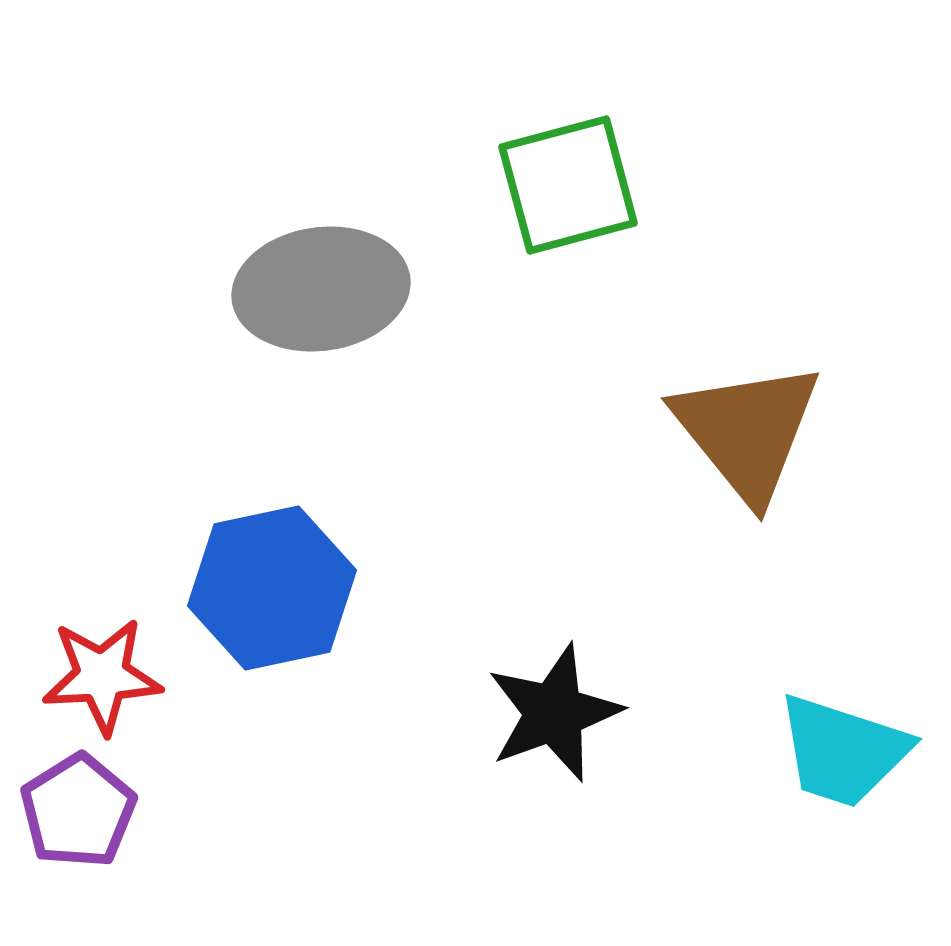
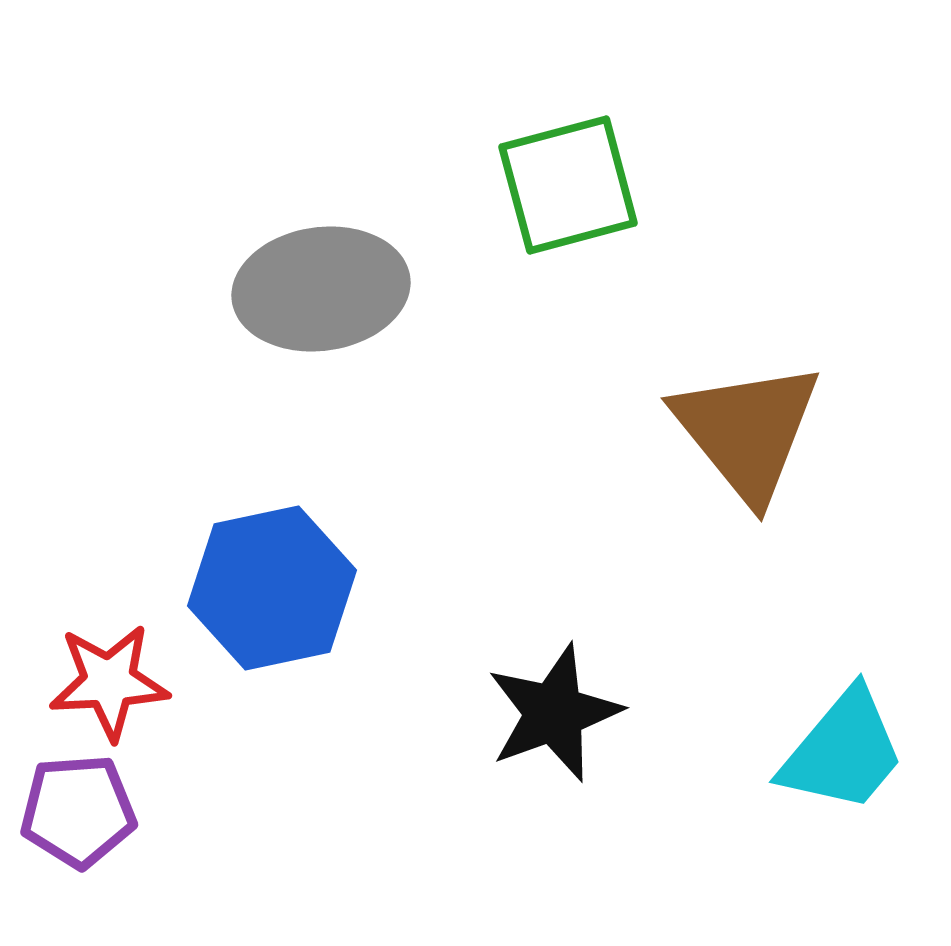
red star: moved 7 px right, 6 px down
cyan trapezoid: rotated 68 degrees counterclockwise
purple pentagon: rotated 28 degrees clockwise
